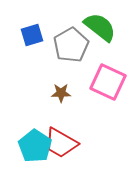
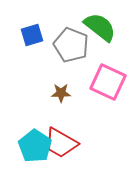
gray pentagon: rotated 20 degrees counterclockwise
